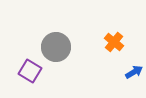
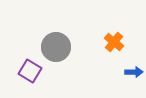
blue arrow: rotated 30 degrees clockwise
